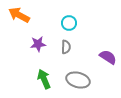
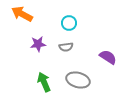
orange arrow: moved 3 px right, 1 px up
gray semicircle: rotated 80 degrees clockwise
green arrow: moved 3 px down
